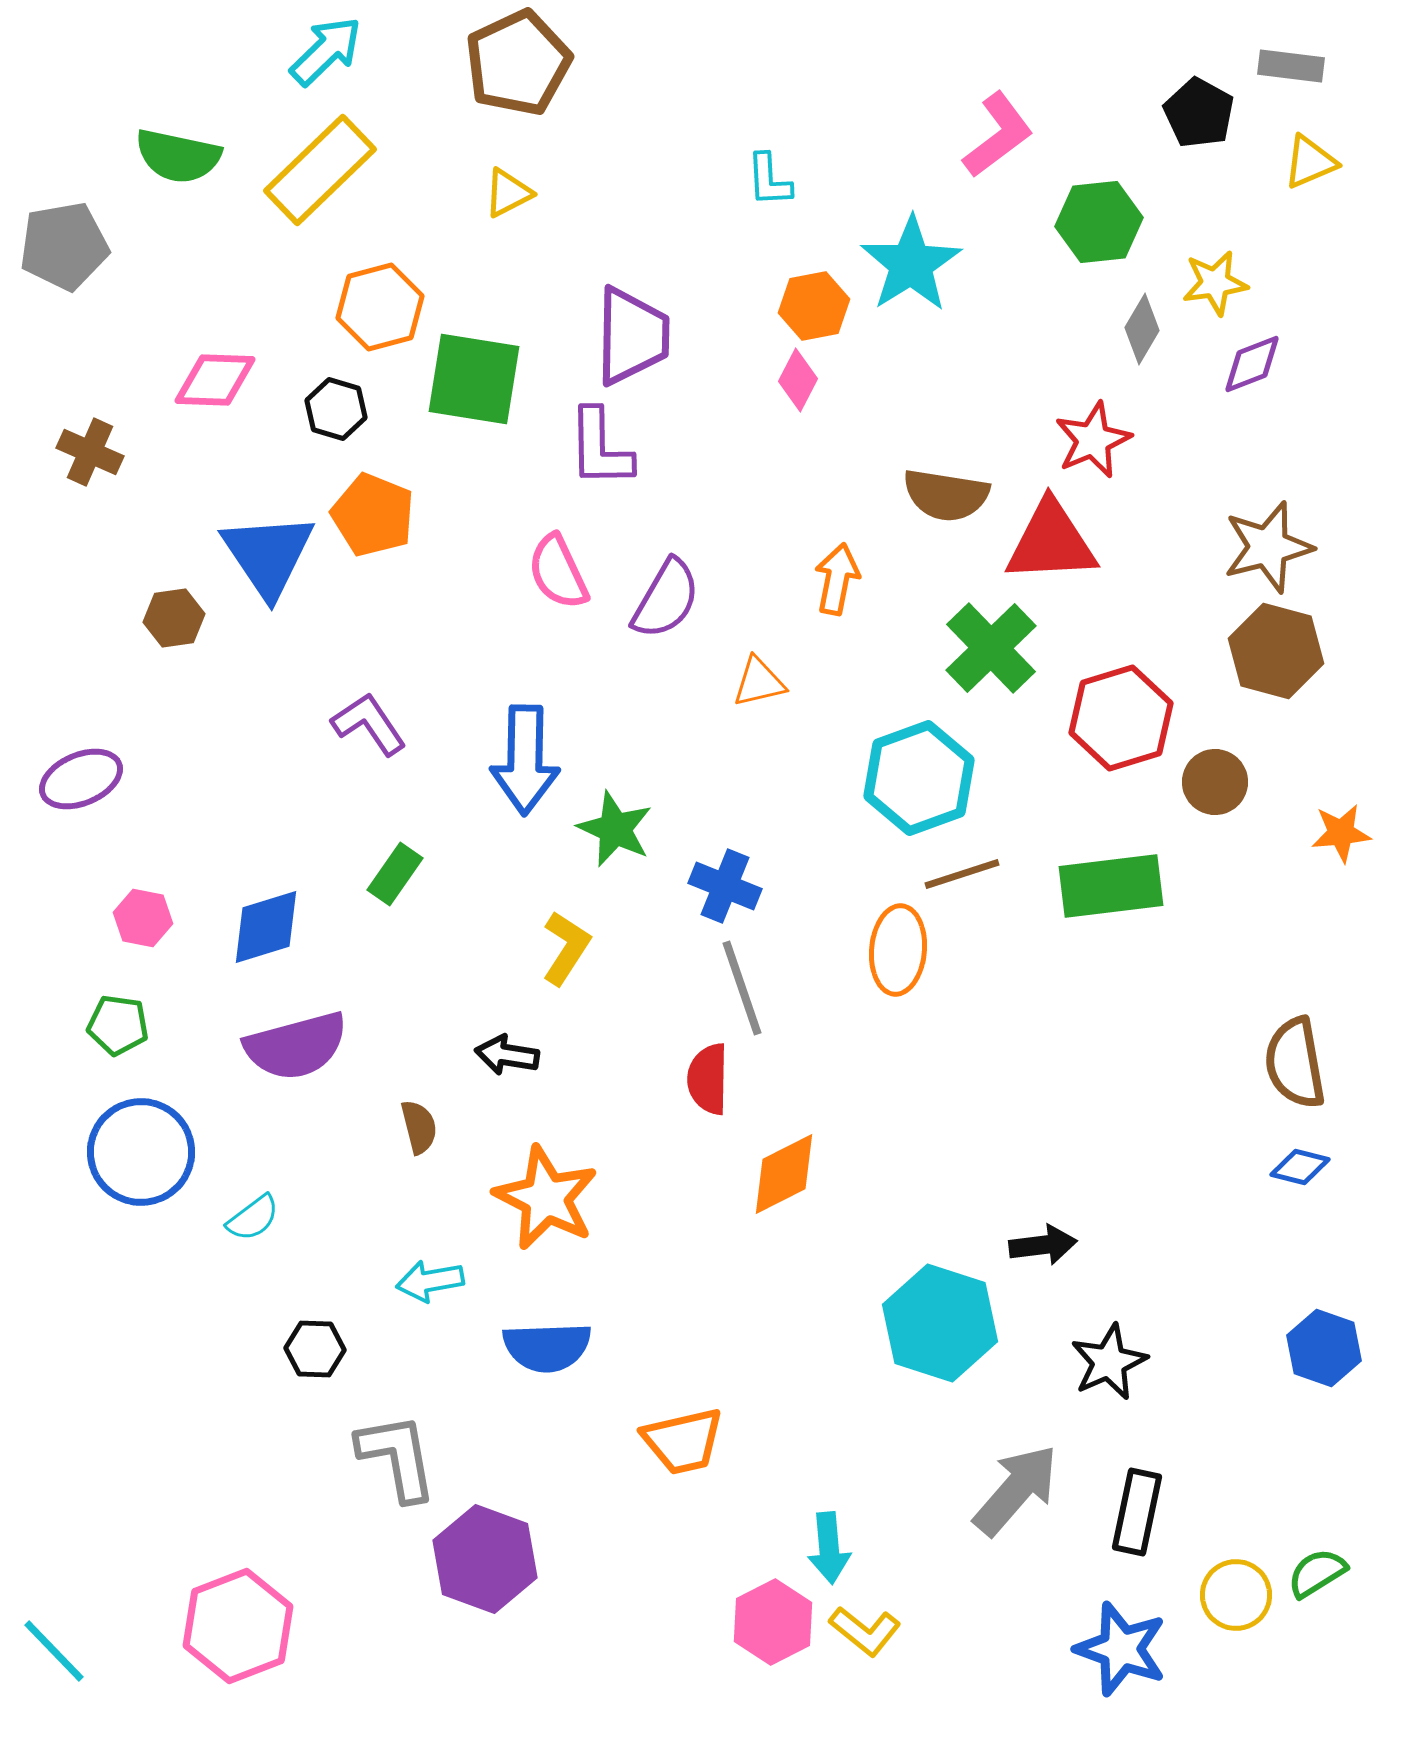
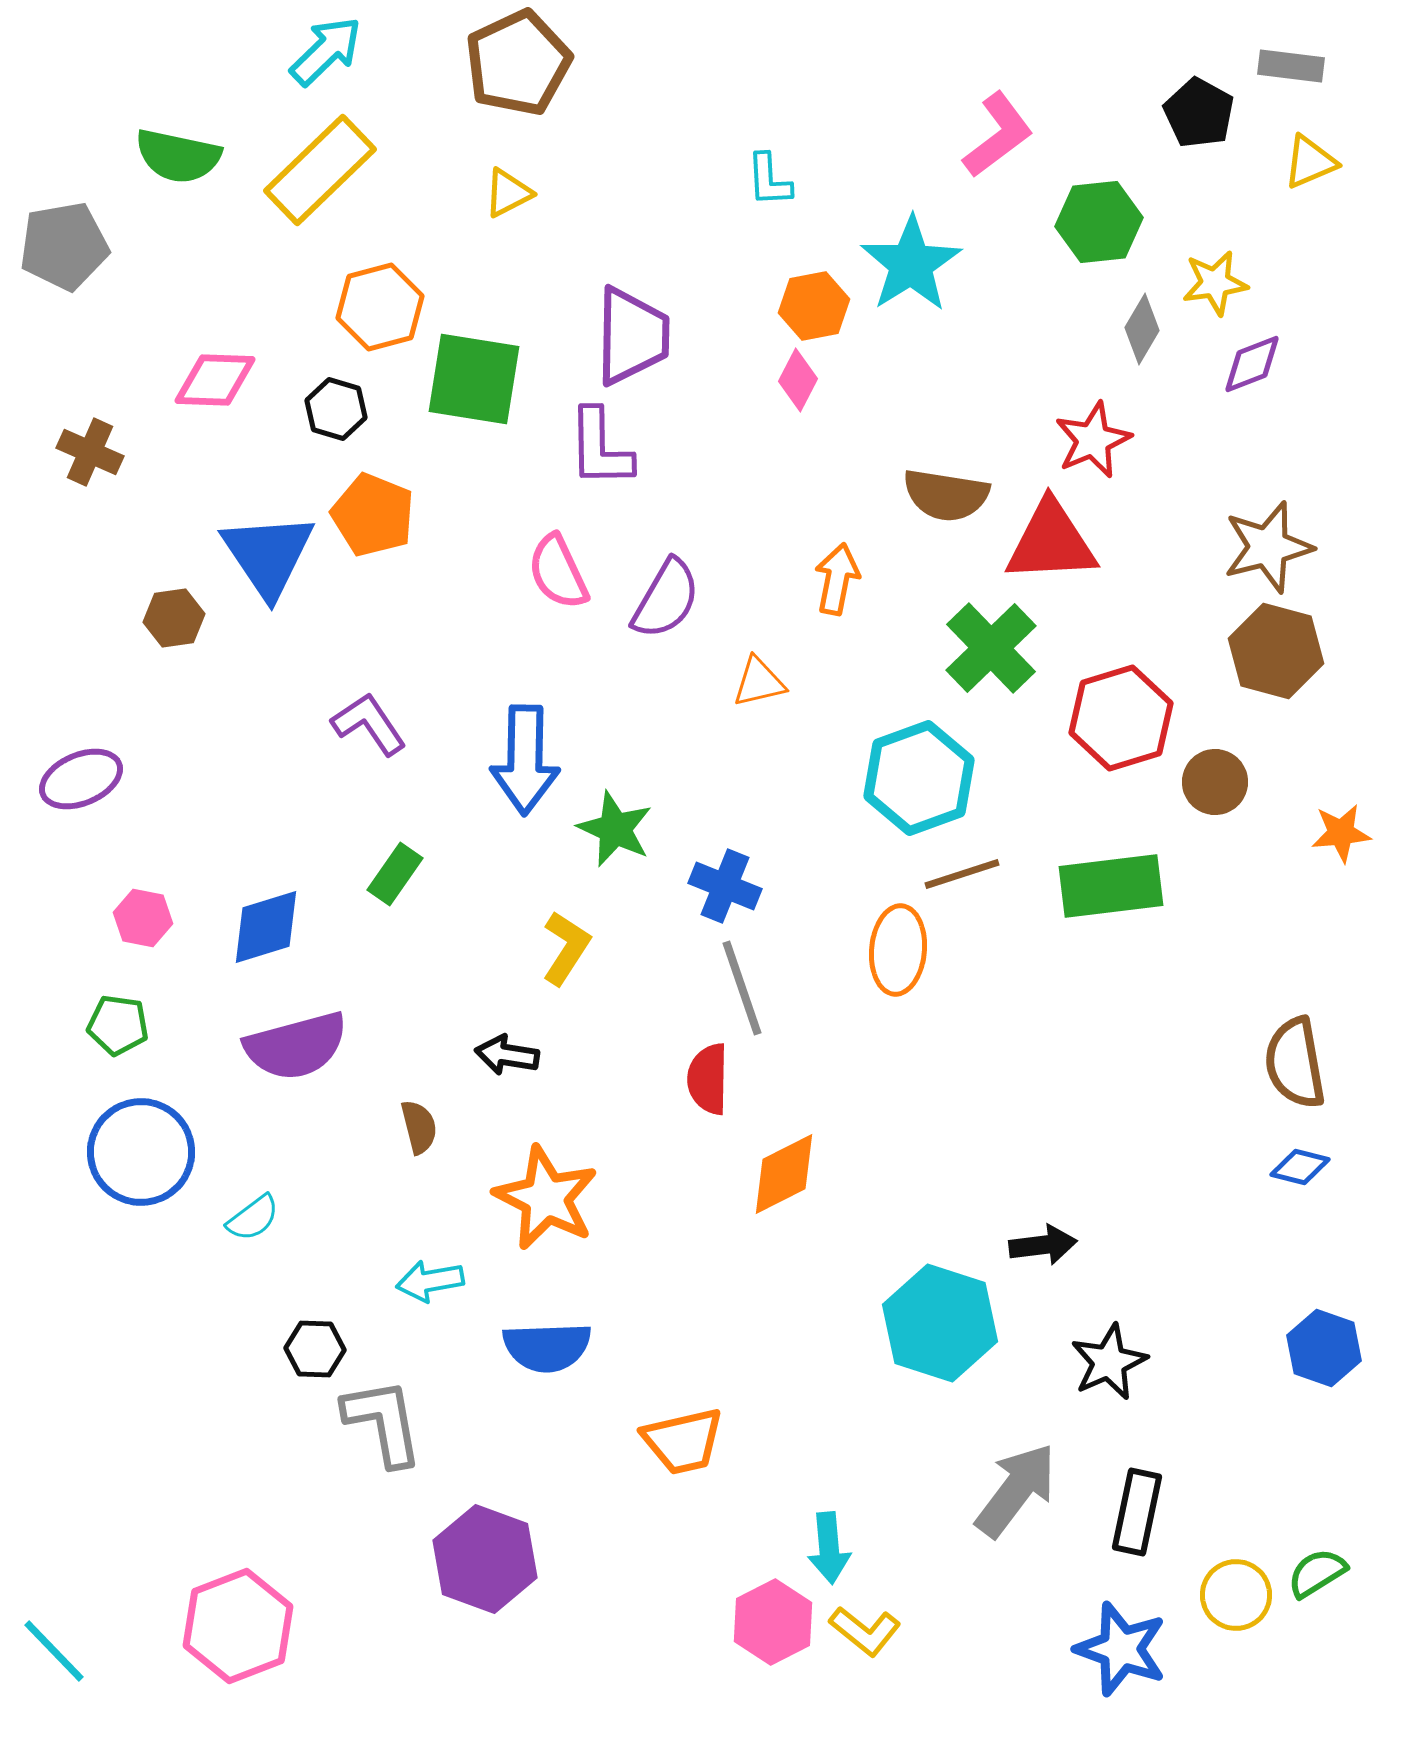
gray L-shape at (397, 1457): moved 14 px left, 35 px up
gray arrow at (1016, 1490): rotated 4 degrees counterclockwise
